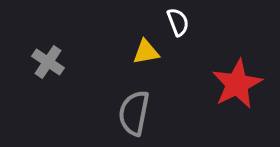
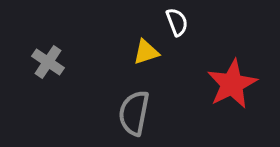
white semicircle: moved 1 px left
yellow triangle: rotated 8 degrees counterclockwise
red star: moved 5 px left
